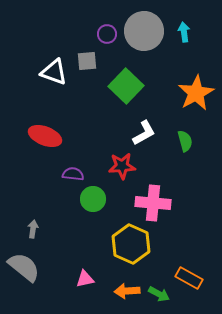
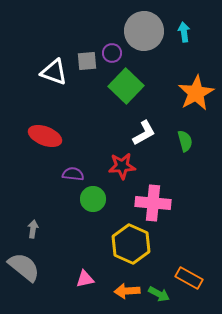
purple circle: moved 5 px right, 19 px down
